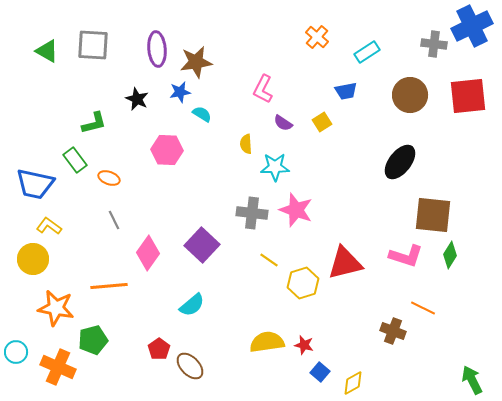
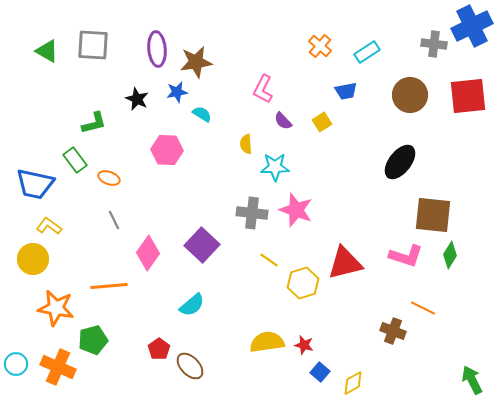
orange cross at (317, 37): moved 3 px right, 9 px down
blue star at (180, 92): moved 3 px left
purple semicircle at (283, 123): moved 2 px up; rotated 12 degrees clockwise
cyan circle at (16, 352): moved 12 px down
